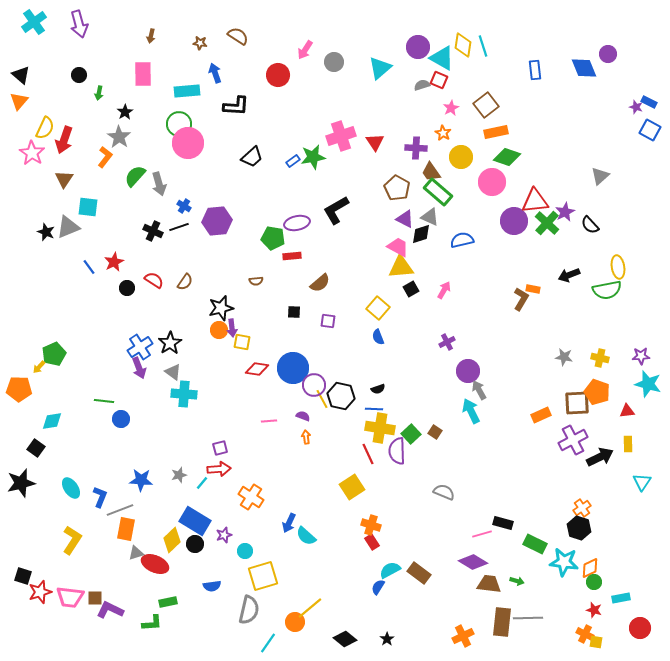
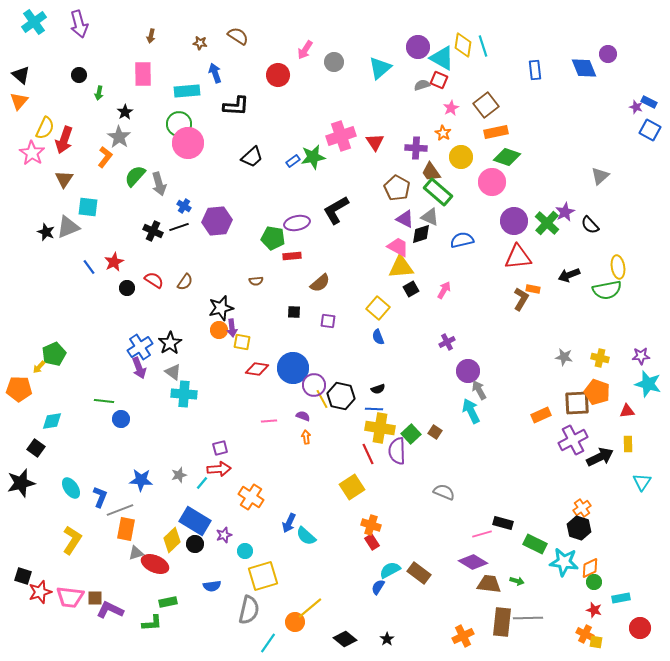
red triangle at (535, 201): moved 17 px left, 56 px down
